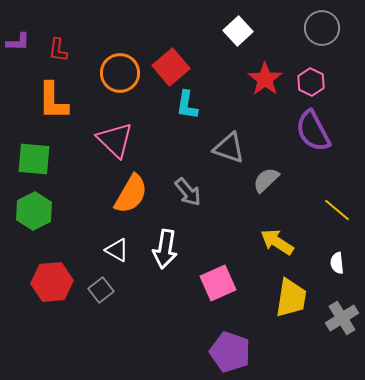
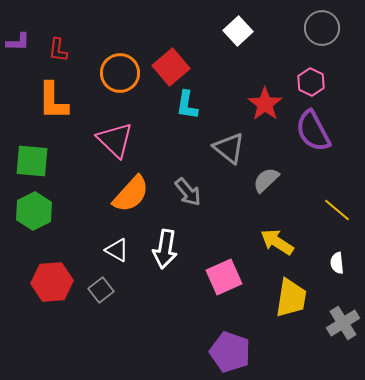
red star: moved 25 px down
gray triangle: rotated 20 degrees clockwise
green square: moved 2 px left, 2 px down
orange semicircle: rotated 12 degrees clockwise
pink square: moved 6 px right, 6 px up
gray cross: moved 1 px right, 5 px down
